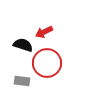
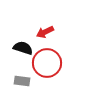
red arrow: moved 1 px right
black semicircle: moved 3 px down
